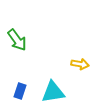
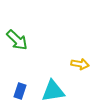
green arrow: rotated 10 degrees counterclockwise
cyan triangle: moved 1 px up
